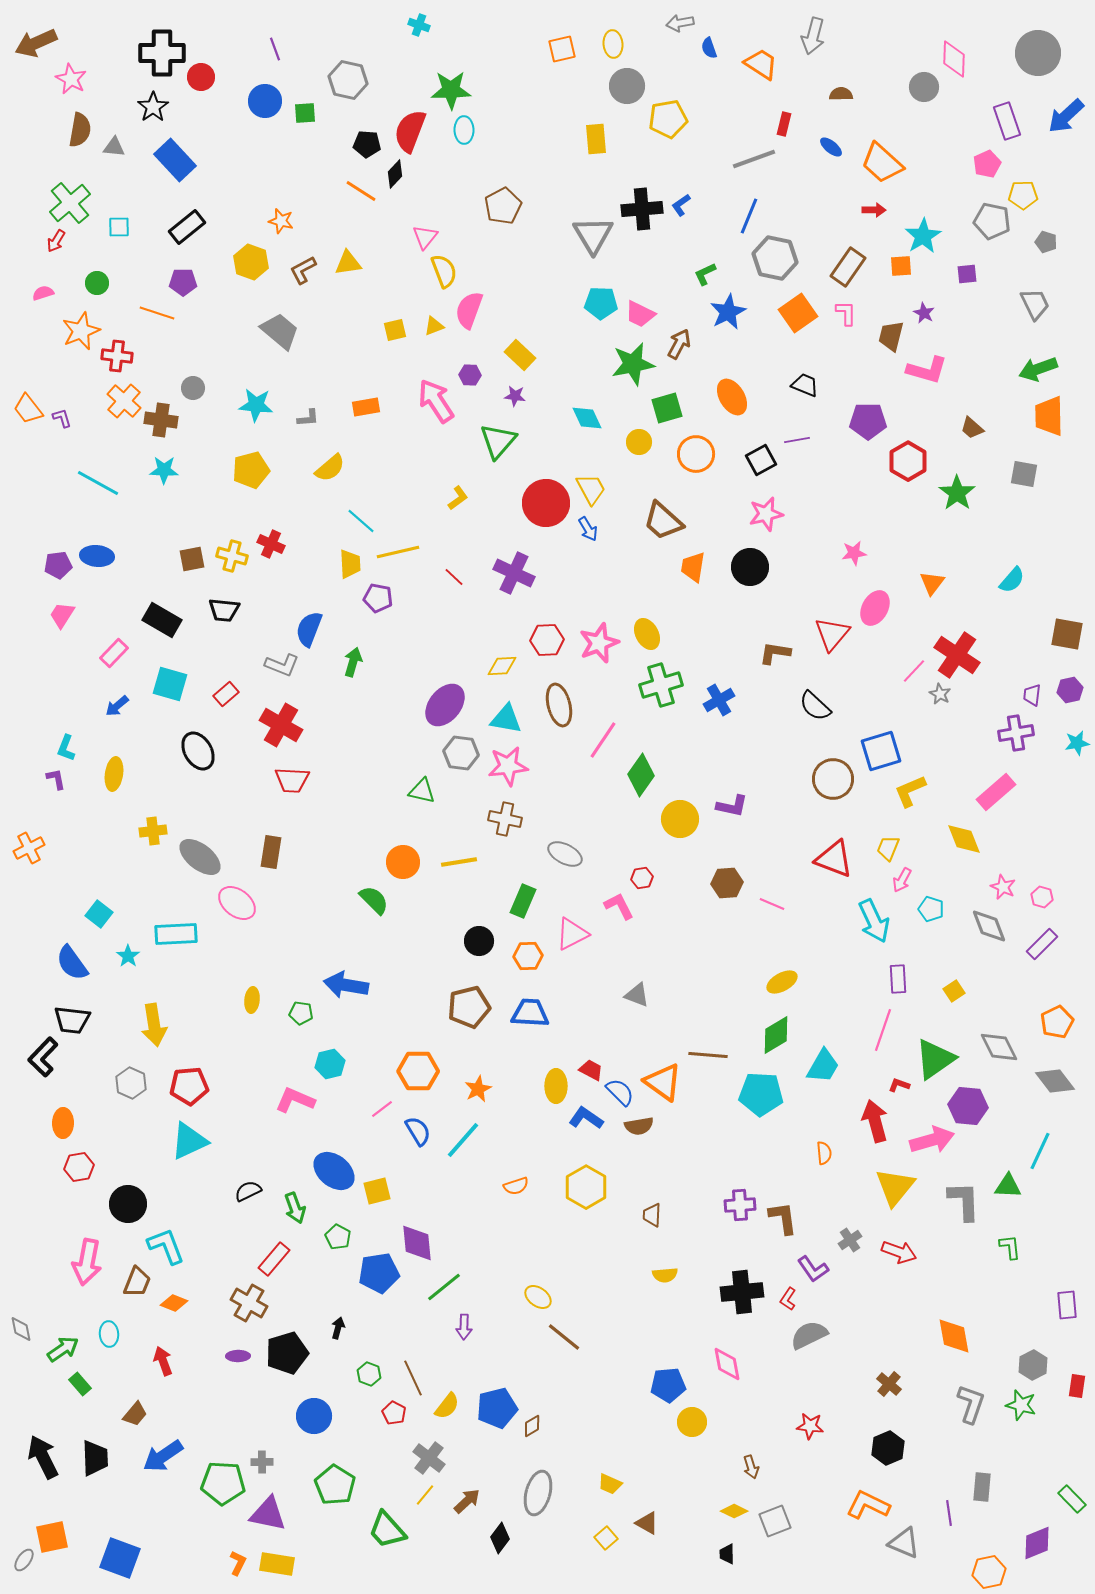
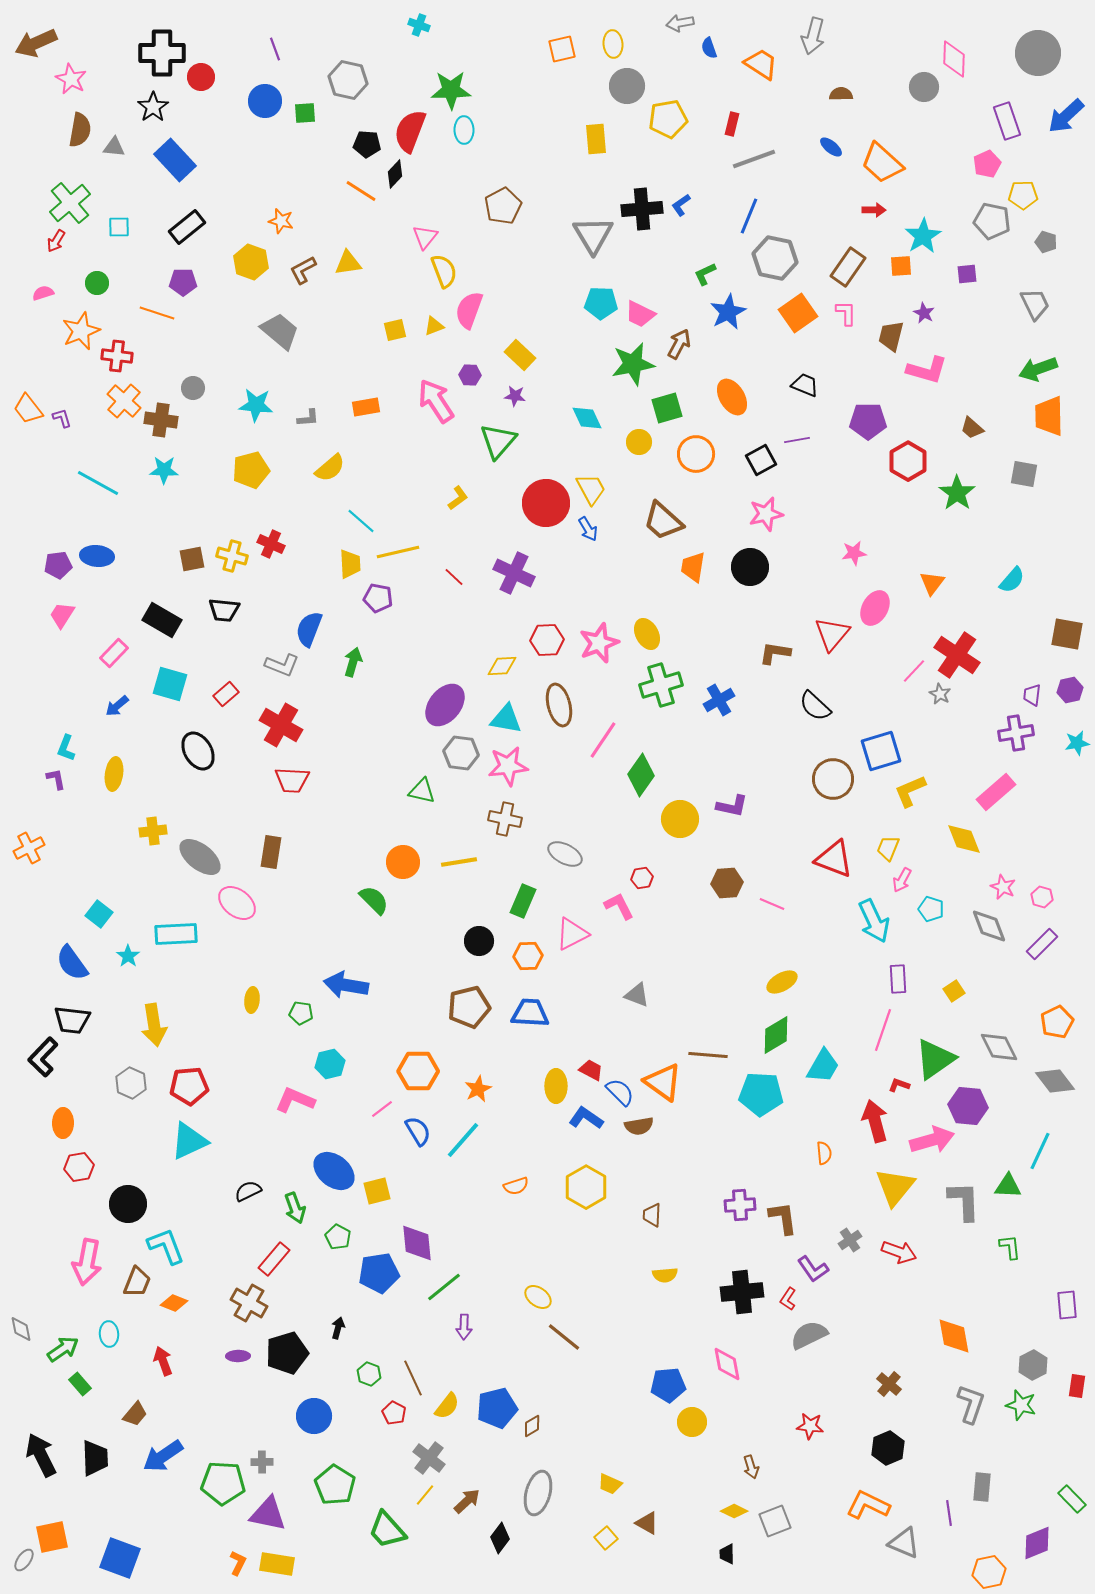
red rectangle at (784, 124): moved 52 px left
black arrow at (43, 1457): moved 2 px left, 2 px up
